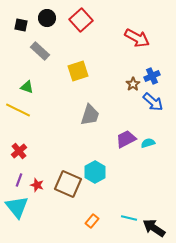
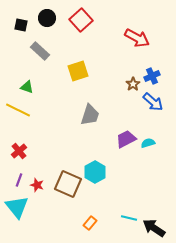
orange rectangle: moved 2 px left, 2 px down
